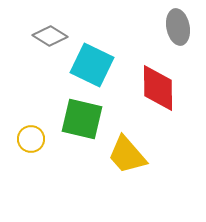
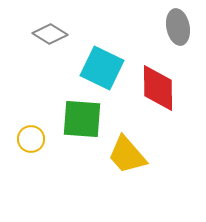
gray diamond: moved 2 px up
cyan square: moved 10 px right, 3 px down
green square: rotated 9 degrees counterclockwise
